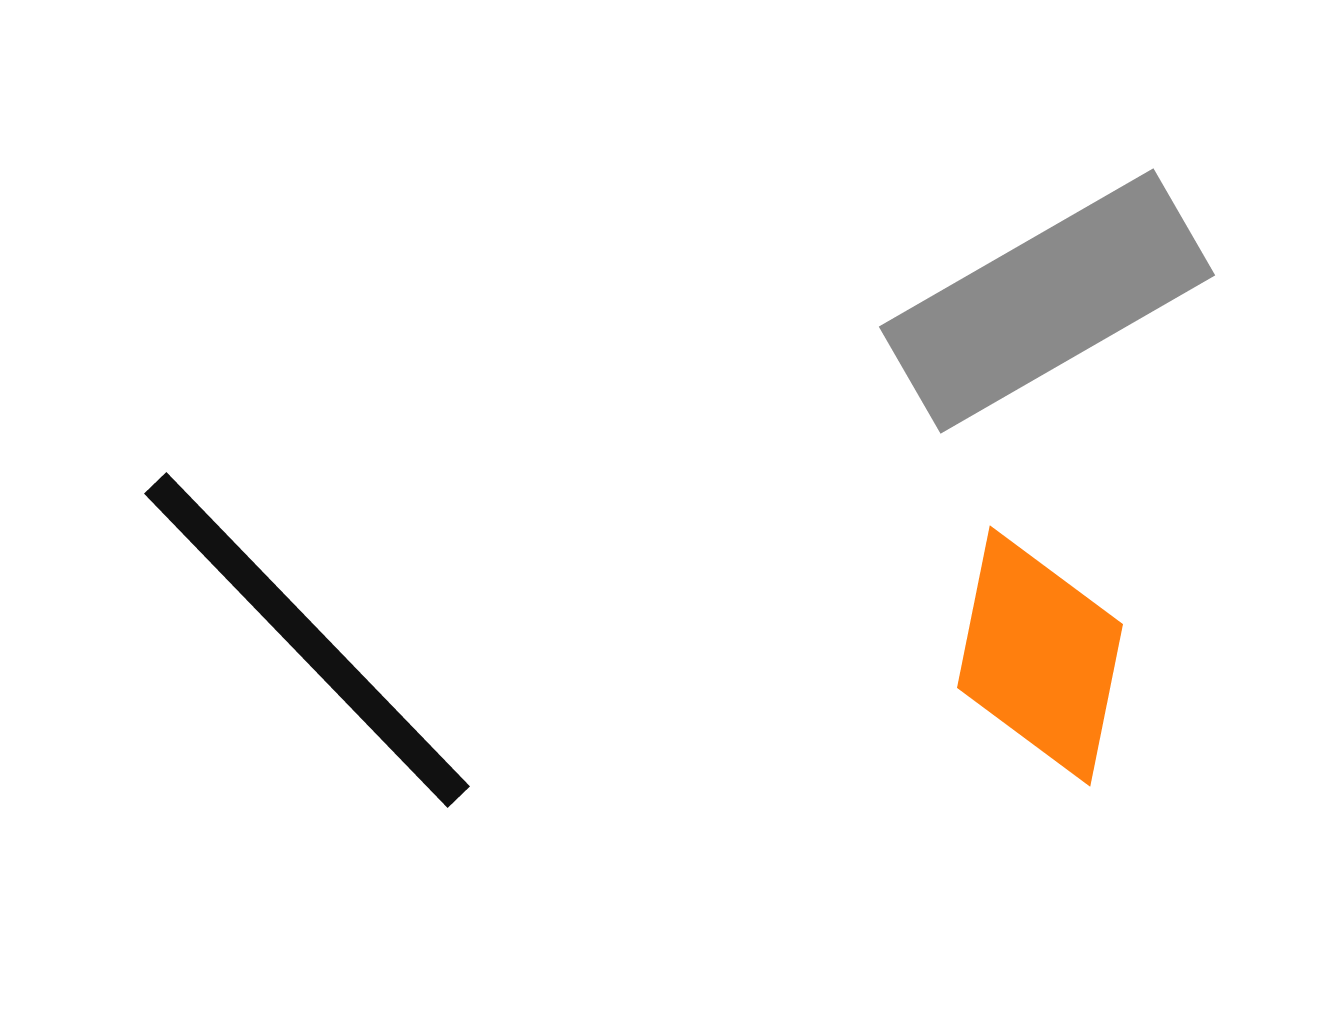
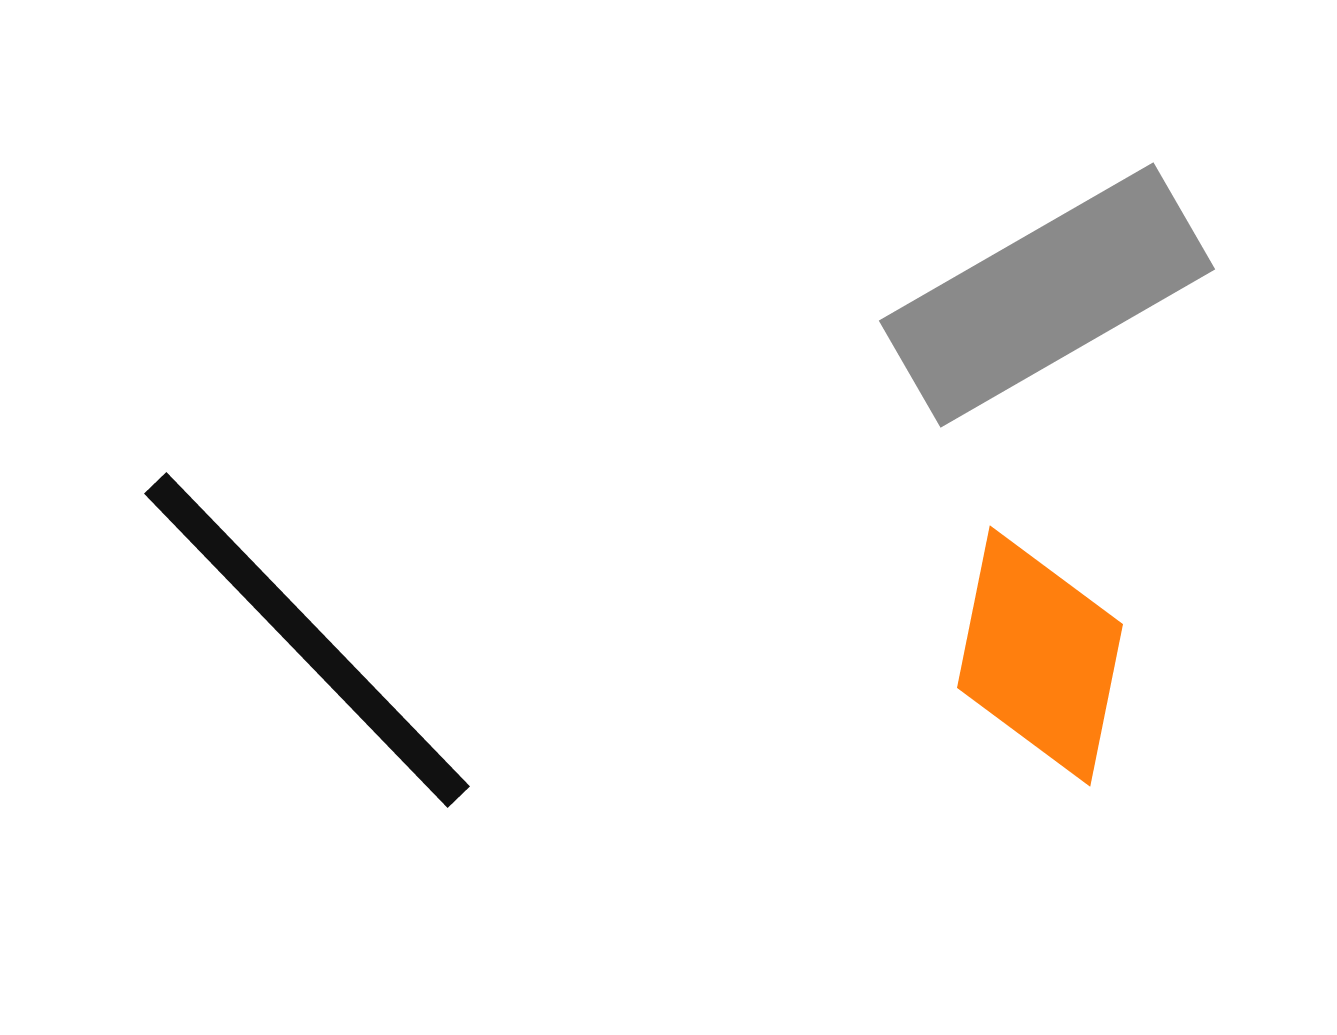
gray rectangle: moved 6 px up
